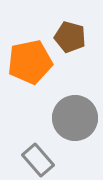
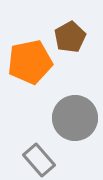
brown pentagon: rotated 28 degrees clockwise
gray rectangle: moved 1 px right
